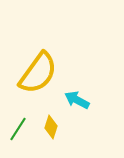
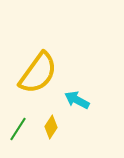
yellow diamond: rotated 15 degrees clockwise
